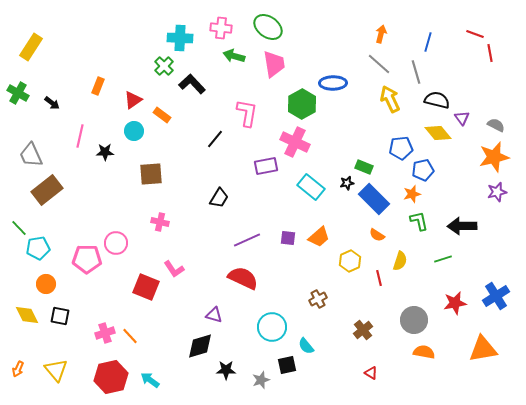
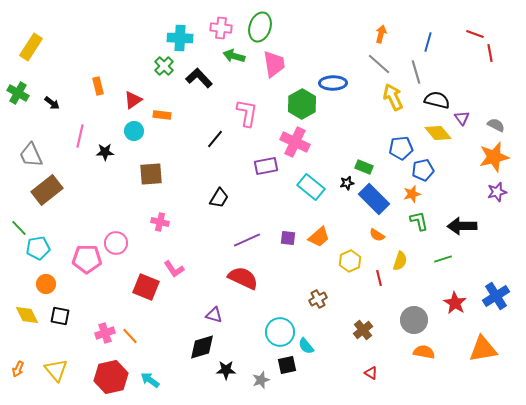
green ellipse at (268, 27): moved 8 px left; rotated 72 degrees clockwise
black L-shape at (192, 84): moved 7 px right, 6 px up
orange rectangle at (98, 86): rotated 36 degrees counterclockwise
yellow arrow at (390, 99): moved 3 px right, 2 px up
orange rectangle at (162, 115): rotated 30 degrees counterclockwise
red star at (455, 303): rotated 30 degrees counterclockwise
cyan circle at (272, 327): moved 8 px right, 5 px down
black diamond at (200, 346): moved 2 px right, 1 px down
